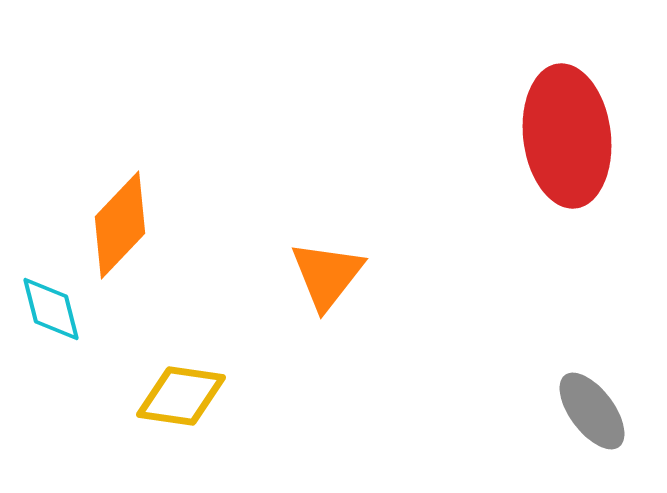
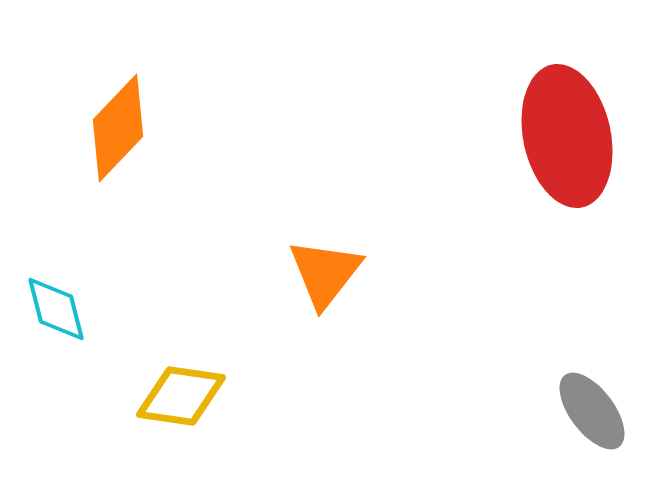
red ellipse: rotated 5 degrees counterclockwise
orange diamond: moved 2 px left, 97 px up
orange triangle: moved 2 px left, 2 px up
cyan diamond: moved 5 px right
